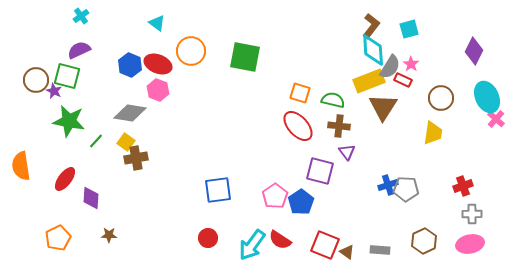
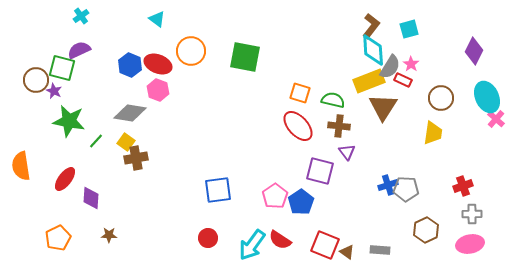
cyan triangle at (157, 23): moved 4 px up
green square at (67, 76): moved 5 px left, 8 px up
brown hexagon at (424, 241): moved 2 px right, 11 px up
